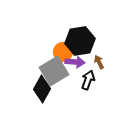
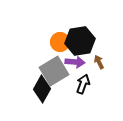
orange circle: moved 3 px left, 10 px up
black arrow: moved 5 px left, 4 px down
